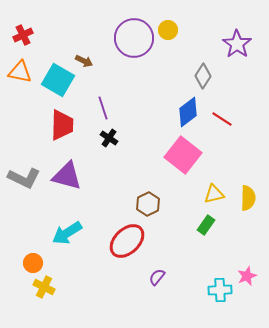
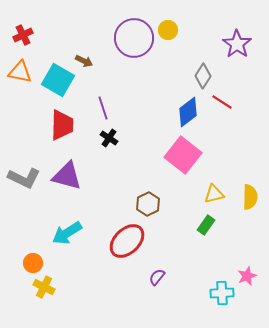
red line: moved 17 px up
yellow semicircle: moved 2 px right, 1 px up
cyan cross: moved 2 px right, 3 px down
